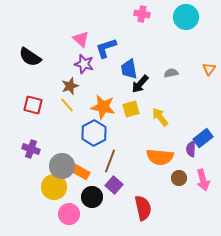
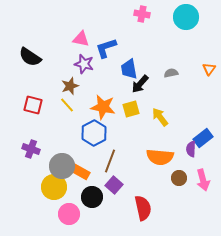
pink triangle: rotated 30 degrees counterclockwise
